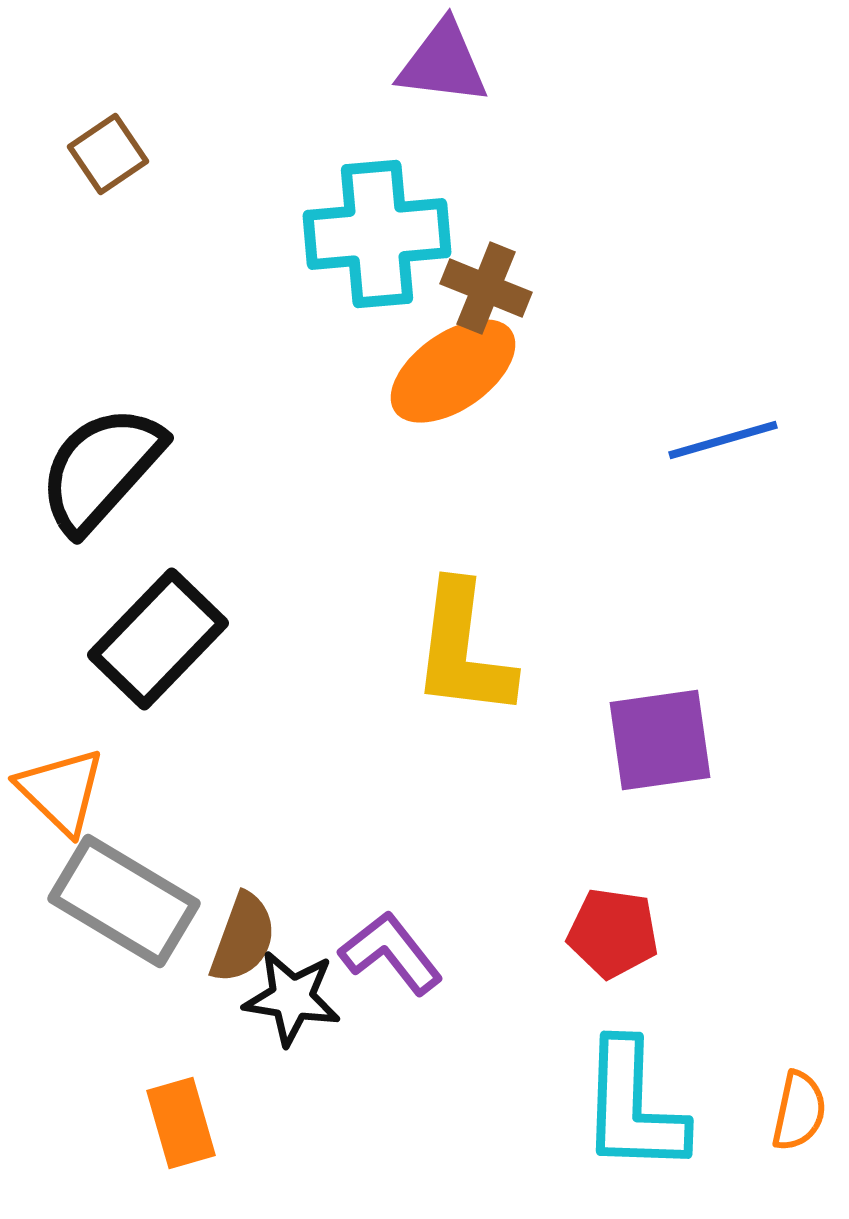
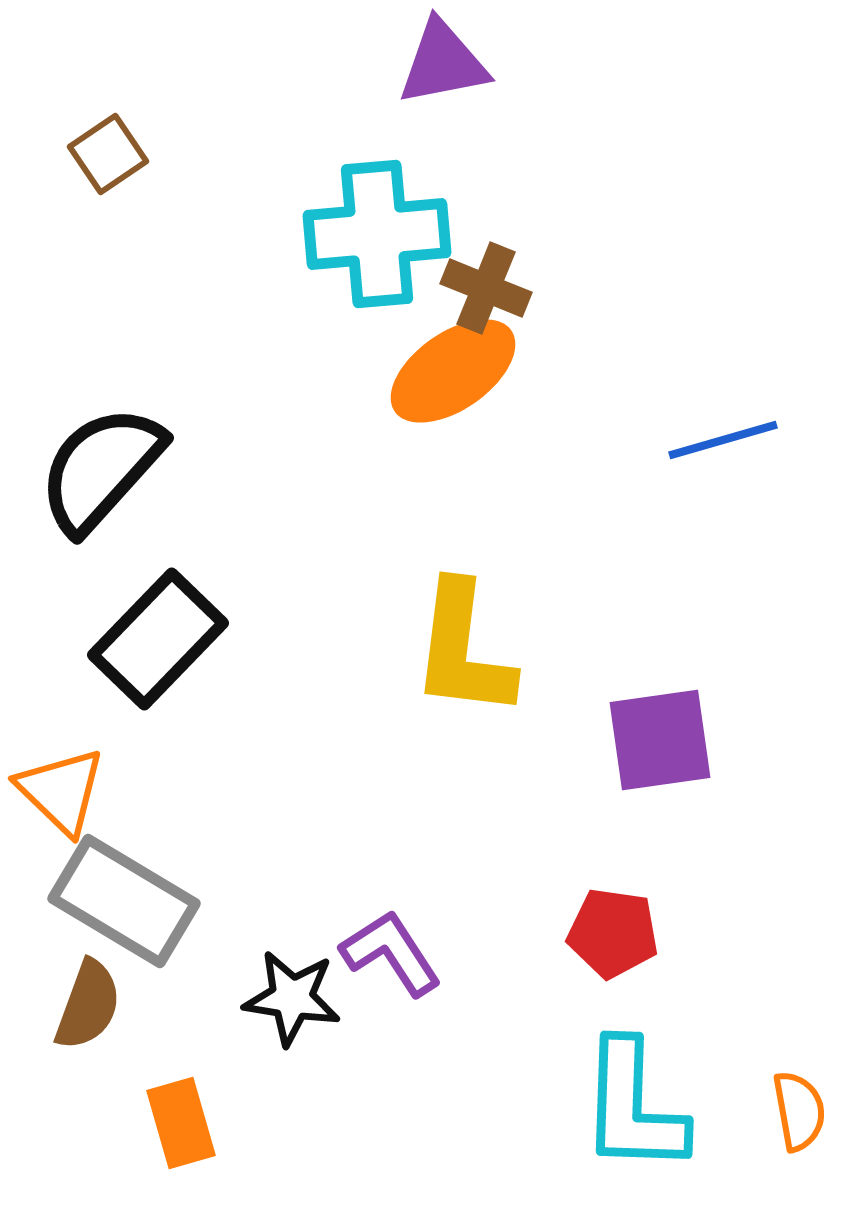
purple triangle: rotated 18 degrees counterclockwise
brown semicircle: moved 155 px left, 67 px down
purple L-shape: rotated 5 degrees clockwise
orange semicircle: rotated 22 degrees counterclockwise
